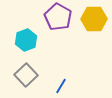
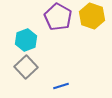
yellow hexagon: moved 2 px left, 3 px up; rotated 20 degrees clockwise
gray square: moved 8 px up
blue line: rotated 42 degrees clockwise
